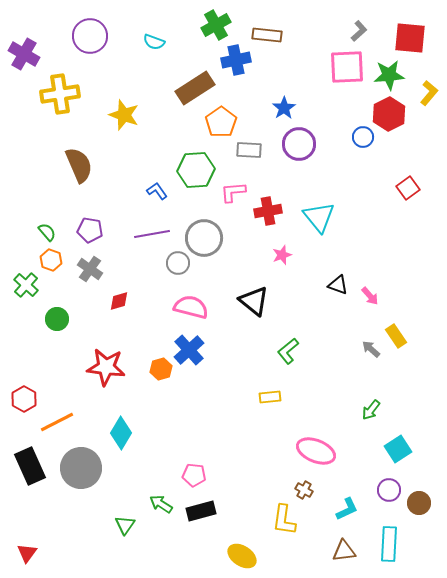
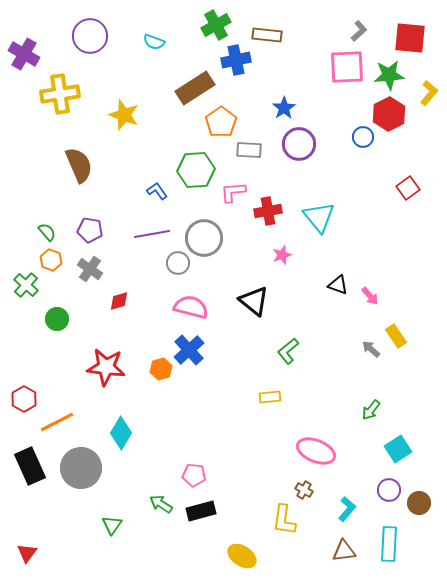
cyan L-shape at (347, 509): rotated 25 degrees counterclockwise
green triangle at (125, 525): moved 13 px left
